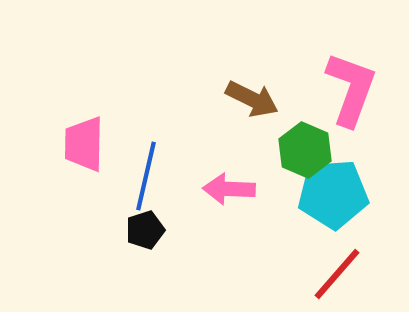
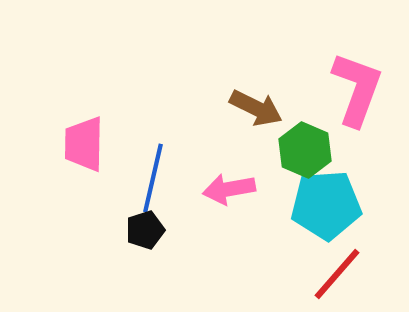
pink L-shape: moved 6 px right
brown arrow: moved 4 px right, 9 px down
blue line: moved 7 px right, 2 px down
pink arrow: rotated 12 degrees counterclockwise
cyan pentagon: moved 7 px left, 11 px down
